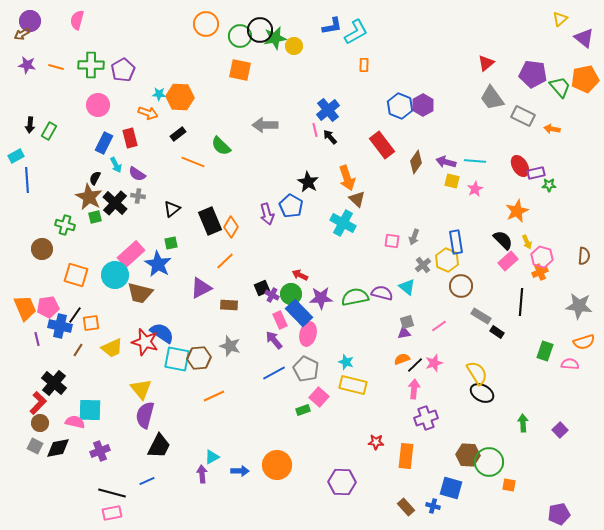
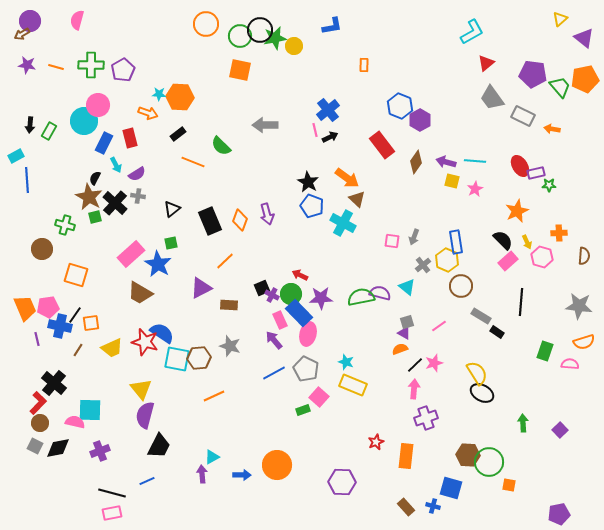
cyan L-shape at (356, 32): moved 116 px right
purple hexagon at (423, 105): moved 3 px left, 15 px down
black arrow at (330, 137): rotated 105 degrees clockwise
purple semicircle at (137, 174): rotated 66 degrees counterclockwise
orange arrow at (347, 178): rotated 35 degrees counterclockwise
blue pentagon at (291, 206): moved 21 px right; rotated 10 degrees counterclockwise
orange diamond at (231, 227): moved 9 px right, 7 px up; rotated 10 degrees counterclockwise
orange cross at (540, 272): moved 19 px right, 39 px up; rotated 21 degrees clockwise
cyan circle at (115, 275): moved 31 px left, 154 px up
brown trapezoid at (140, 293): rotated 16 degrees clockwise
purple semicircle at (382, 293): moved 2 px left
green semicircle at (355, 297): moved 6 px right
purple triangle at (404, 333): rotated 40 degrees clockwise
orange semicircle at (402, 359): moved 2 px left, 10 px up
yellow rectangle at (353, 385): rotated 8 degrees clockwise
red star at (376, 442): rotated 28 degrees counterclockwise
blue arrow at (240, 471): moved 2 px right, 4 px down
